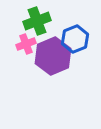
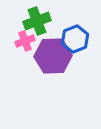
pink cross: moved 1 px left, 3 px up
purple hexagon: rotated 21 degrees clockwise
